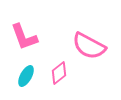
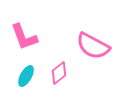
pink semicircle: moved 4 px right
